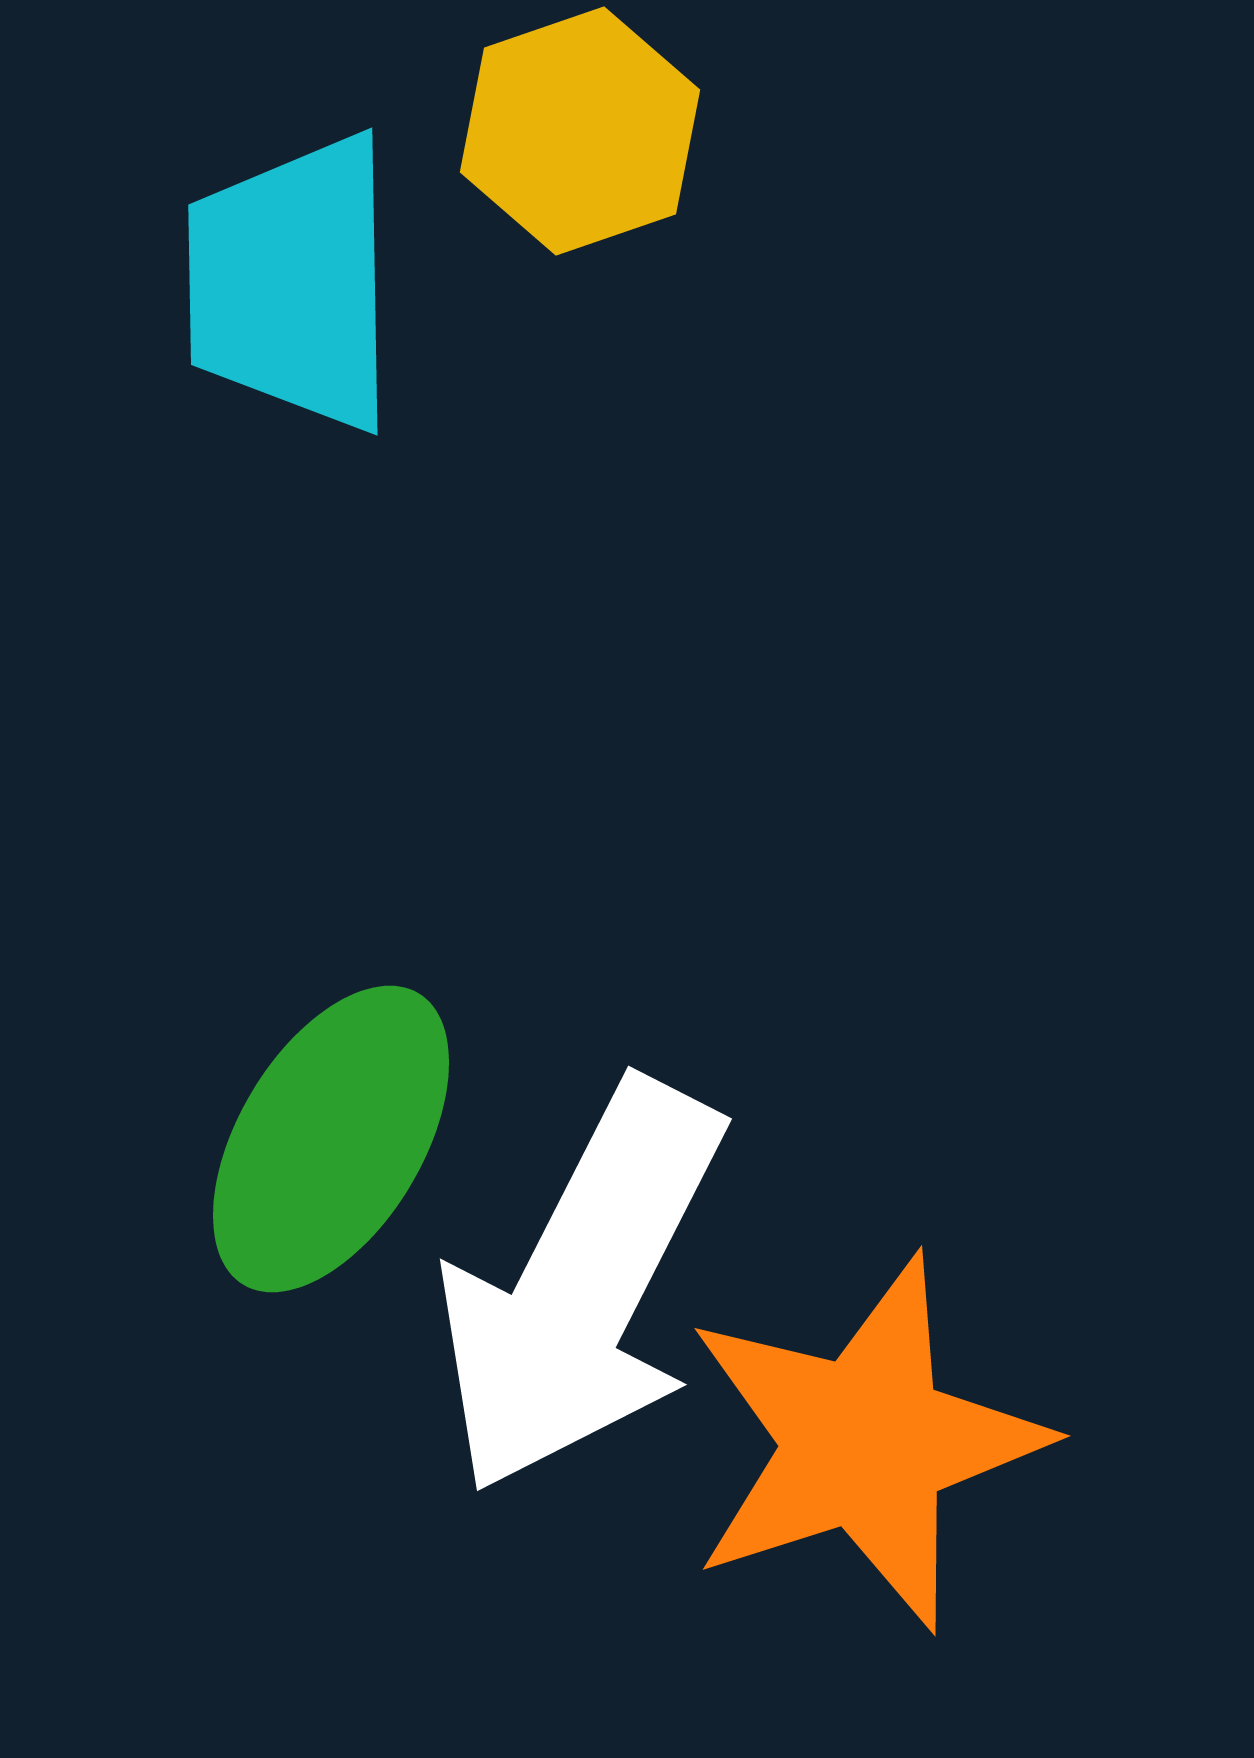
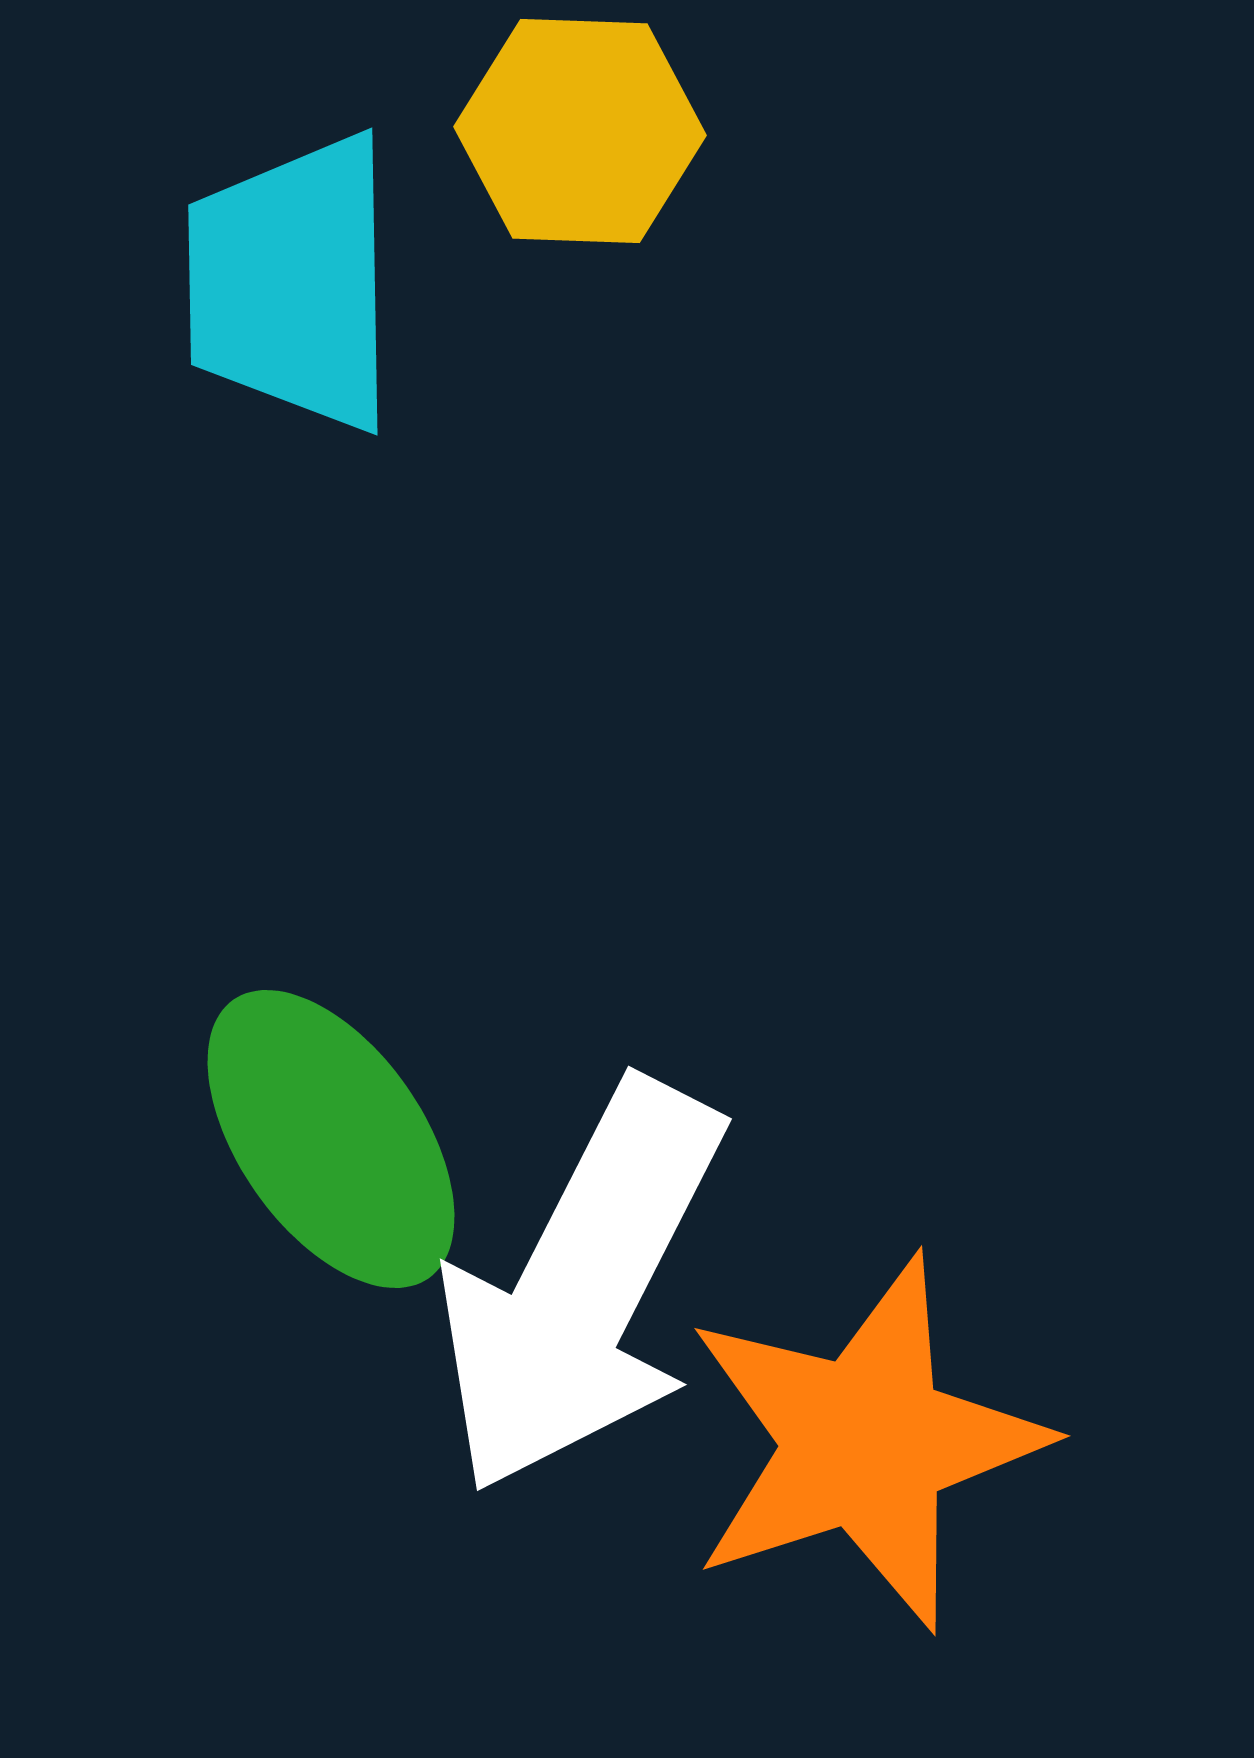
yellow hexagon: rotated 21 degrees clockwise
green ellipse: rotated 66 degrees counterclockwise
